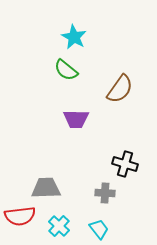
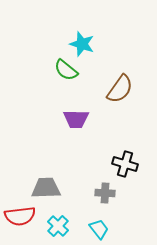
cyan star: moved 8 px right, 7 px down; rotated 10 degrees counterclockwise
cyan cross: moved 1 px left
